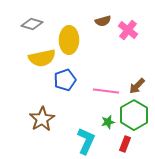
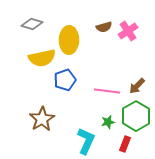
brown semicircle: moved 1 px right, 6 px down
pink cross: moved 1 px down; rotated 18 degrees clockwise
pink line: moved 1 px right
green hexagon: moved 2 px right, 1 px down
